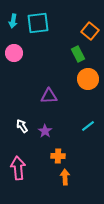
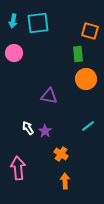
orange square: rotated 24 degrees counterclockwise
green rectangle: rotated 21 degrees clockwise
orange circle: moved 2 px left
purple triangle: rotated 12 degrees clockwise
white arrow: moved 6 px right, 2 px down
orange cross: moved 3 px right, 2 px up; rotated 32 degrees clockwise
orange arrow: moved 4 px down
